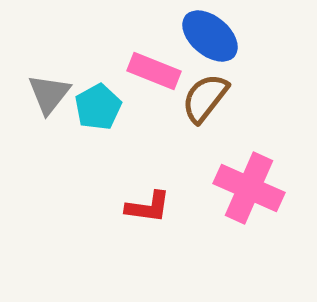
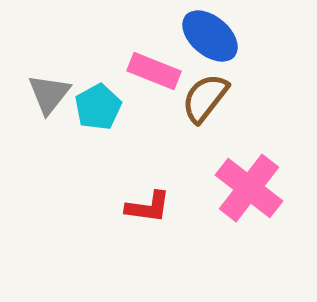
pink cross: rotated 14 degrees clockwise
